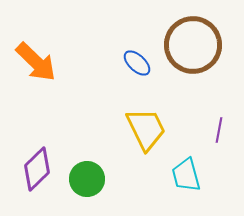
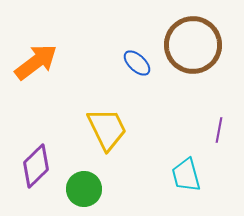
orange arrow: rotated 81 degrees counterclockwise
yellow trapezoid: moved 39 px left
purple diamond: moved 1 px left, 3 px up
green circle: moved 3 px left, 10 px down
